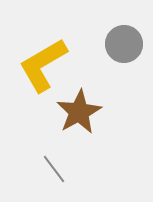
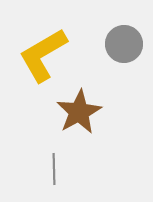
yellow L-shape: moved 10 px up
gray line: rotated 36 degrees clockwise
